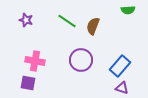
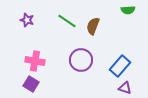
purple star: moved 1 px right
purple square: moved 3 px right, 1 px down; rotated 21 degrees clockwise
purple triangle: moved 3 px right
